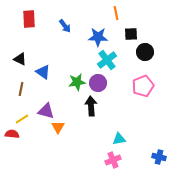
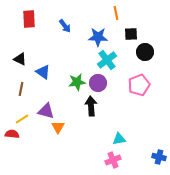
pink pentagon: moved 4 px left, 1 px up
